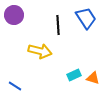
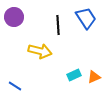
purple circle: moved 2 px down
orange triangle: moved 1 px right, 1 px up; rotated 40 degrees counterclockwise
